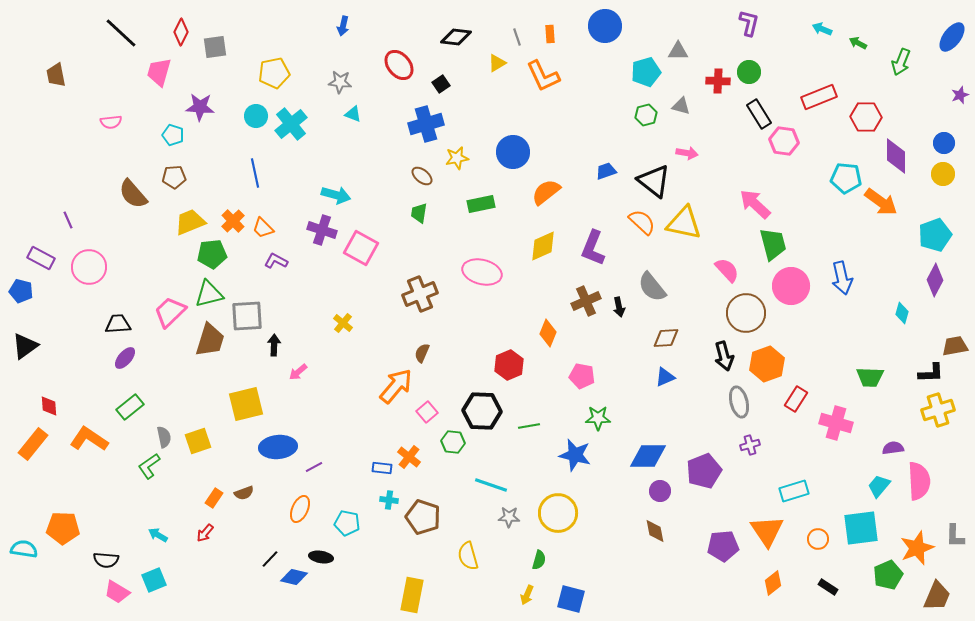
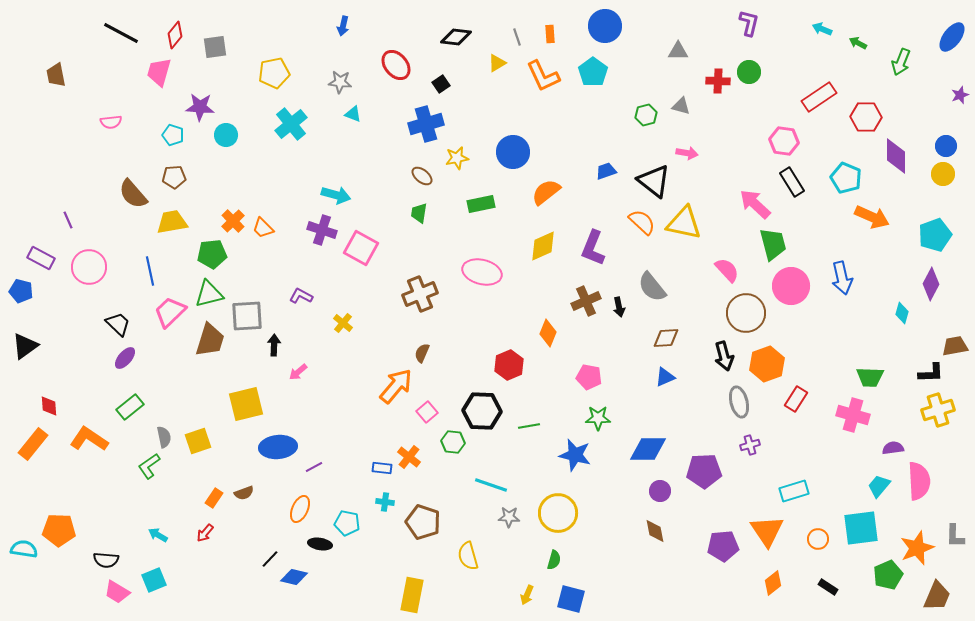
red diamond at (181, 32): moved 6 px left, 3 px down; rotated 12 degrees clockwise
black line at (121, 33): rotated 15 degrees counterclockwise
red ellipse at (399, 65): moved 3 px left
cyan pentagon at (646, 72): moved 53 px left; rotated 20 degrees counterclockwise
red rectangle at (819, 97): rotated 12 degrees counterclockwise
black rectangle at (759, 114): moved 33 px right, 68 px down
cyan circle at (256, 116): moved 30 px left, 19 px down
blue circle at (944, 143): moved 2 px right, 3 px down
blue line at (255, 173): moved 105 px left, 98 px down
cyan pentagon at (846, 178): rotated 16 degrees clockwise
orange arrow at (881, 202): moved 9 px left, 15 px down; rotated 12 degrees counterclockwise
yellow trapezoid at (190, 222): moved 18 px left; rotated 12 degrees clockwise
purple L-shape at (276, 261): moved 25 px right, 35 px down
purple diamond at (935, 280): moved 4 px left, 4 px down
black trapezoid at (118, 324): rotated 48 degrees clockwise
pink pentagon at (582, 376): moved 7 px right, 1 px down
pink cross at (836, 423): moved 17 px right, 8 px up
blue diamond at (648, 456): moved 7 px up
purple pentagon at (704, 471): rotated 20 degrees clockwise
cyan cross at (389, 500): moved 4 px left, 2 px down
brown pentagon at (423, 517): moved 5 px down
orange pentagon at (63, 528): moved 4 px left, 2 px down
black ellipse at (321, 557): moved 1 px left, 13 px up
green semicircle at (539, 560): moved 15 px right
